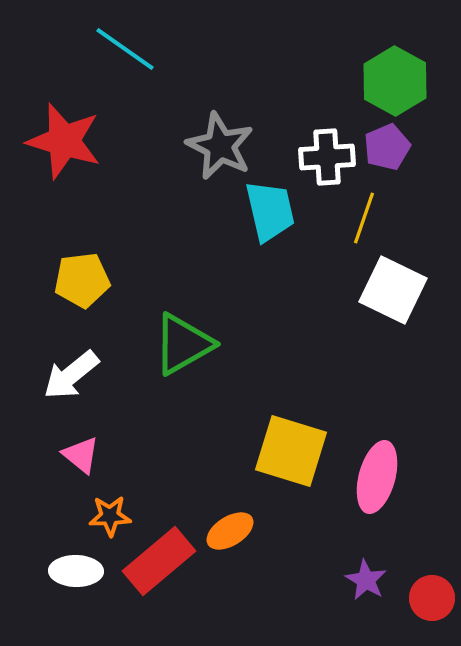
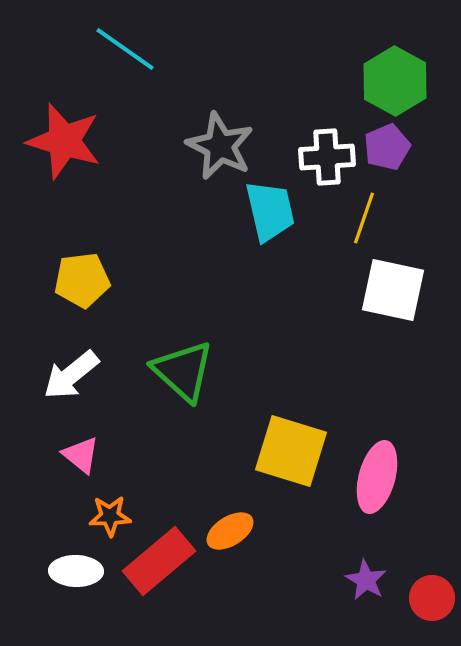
white square: rotated 14 degrees counterclockwise
green triangle: moved 27 px down; rotated 48 degrees counterclockwise
